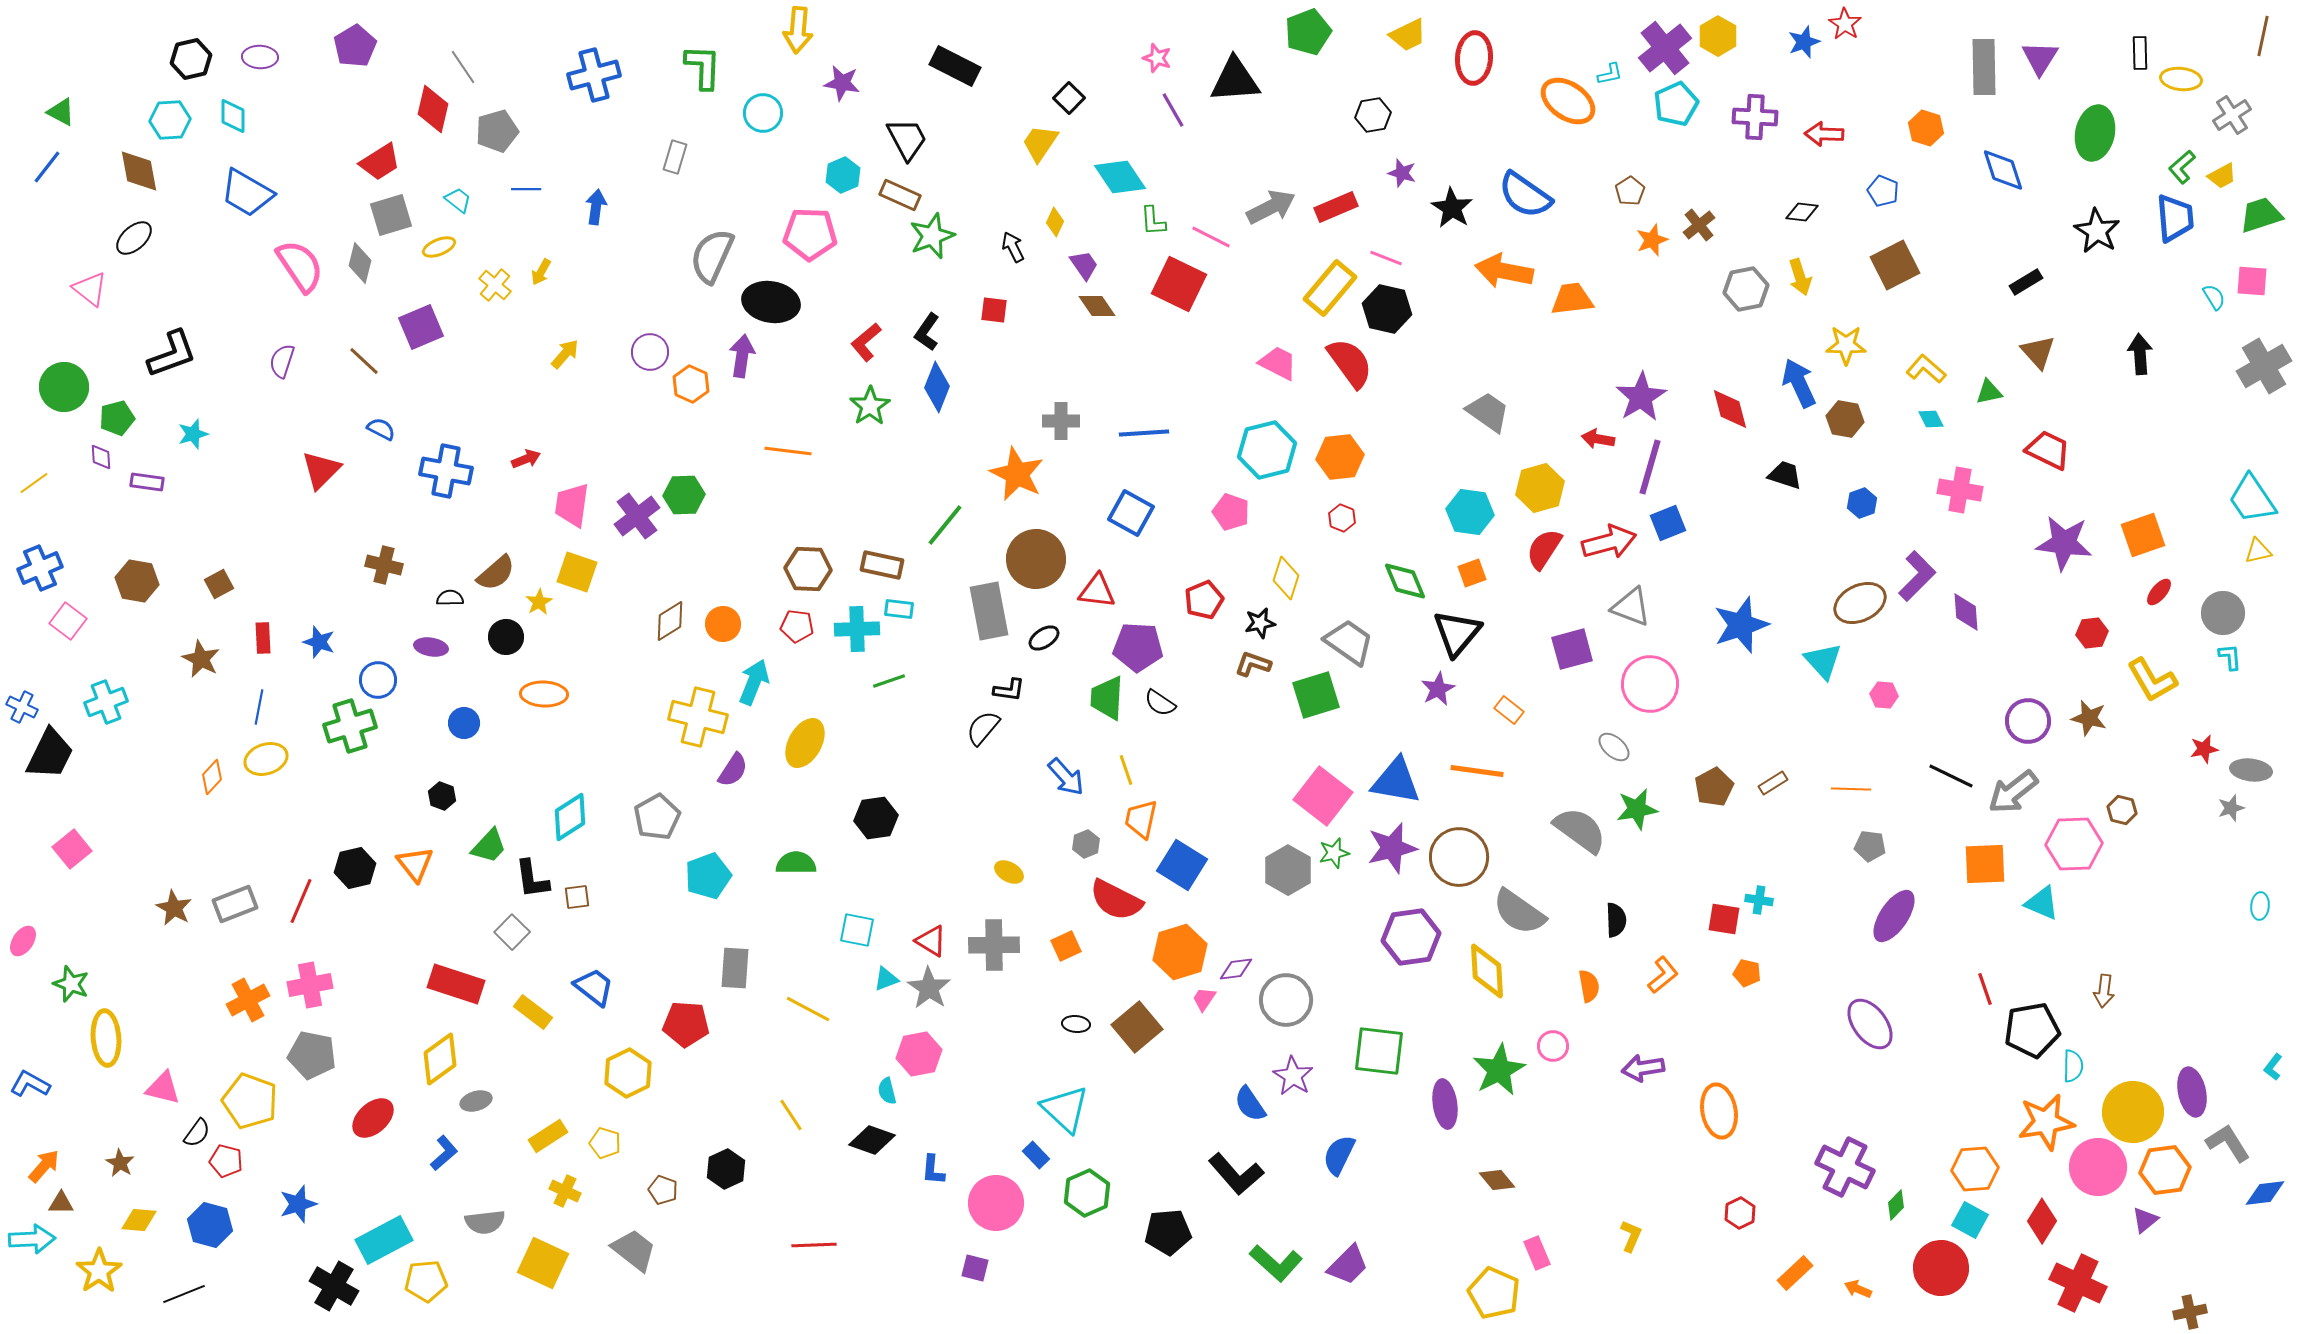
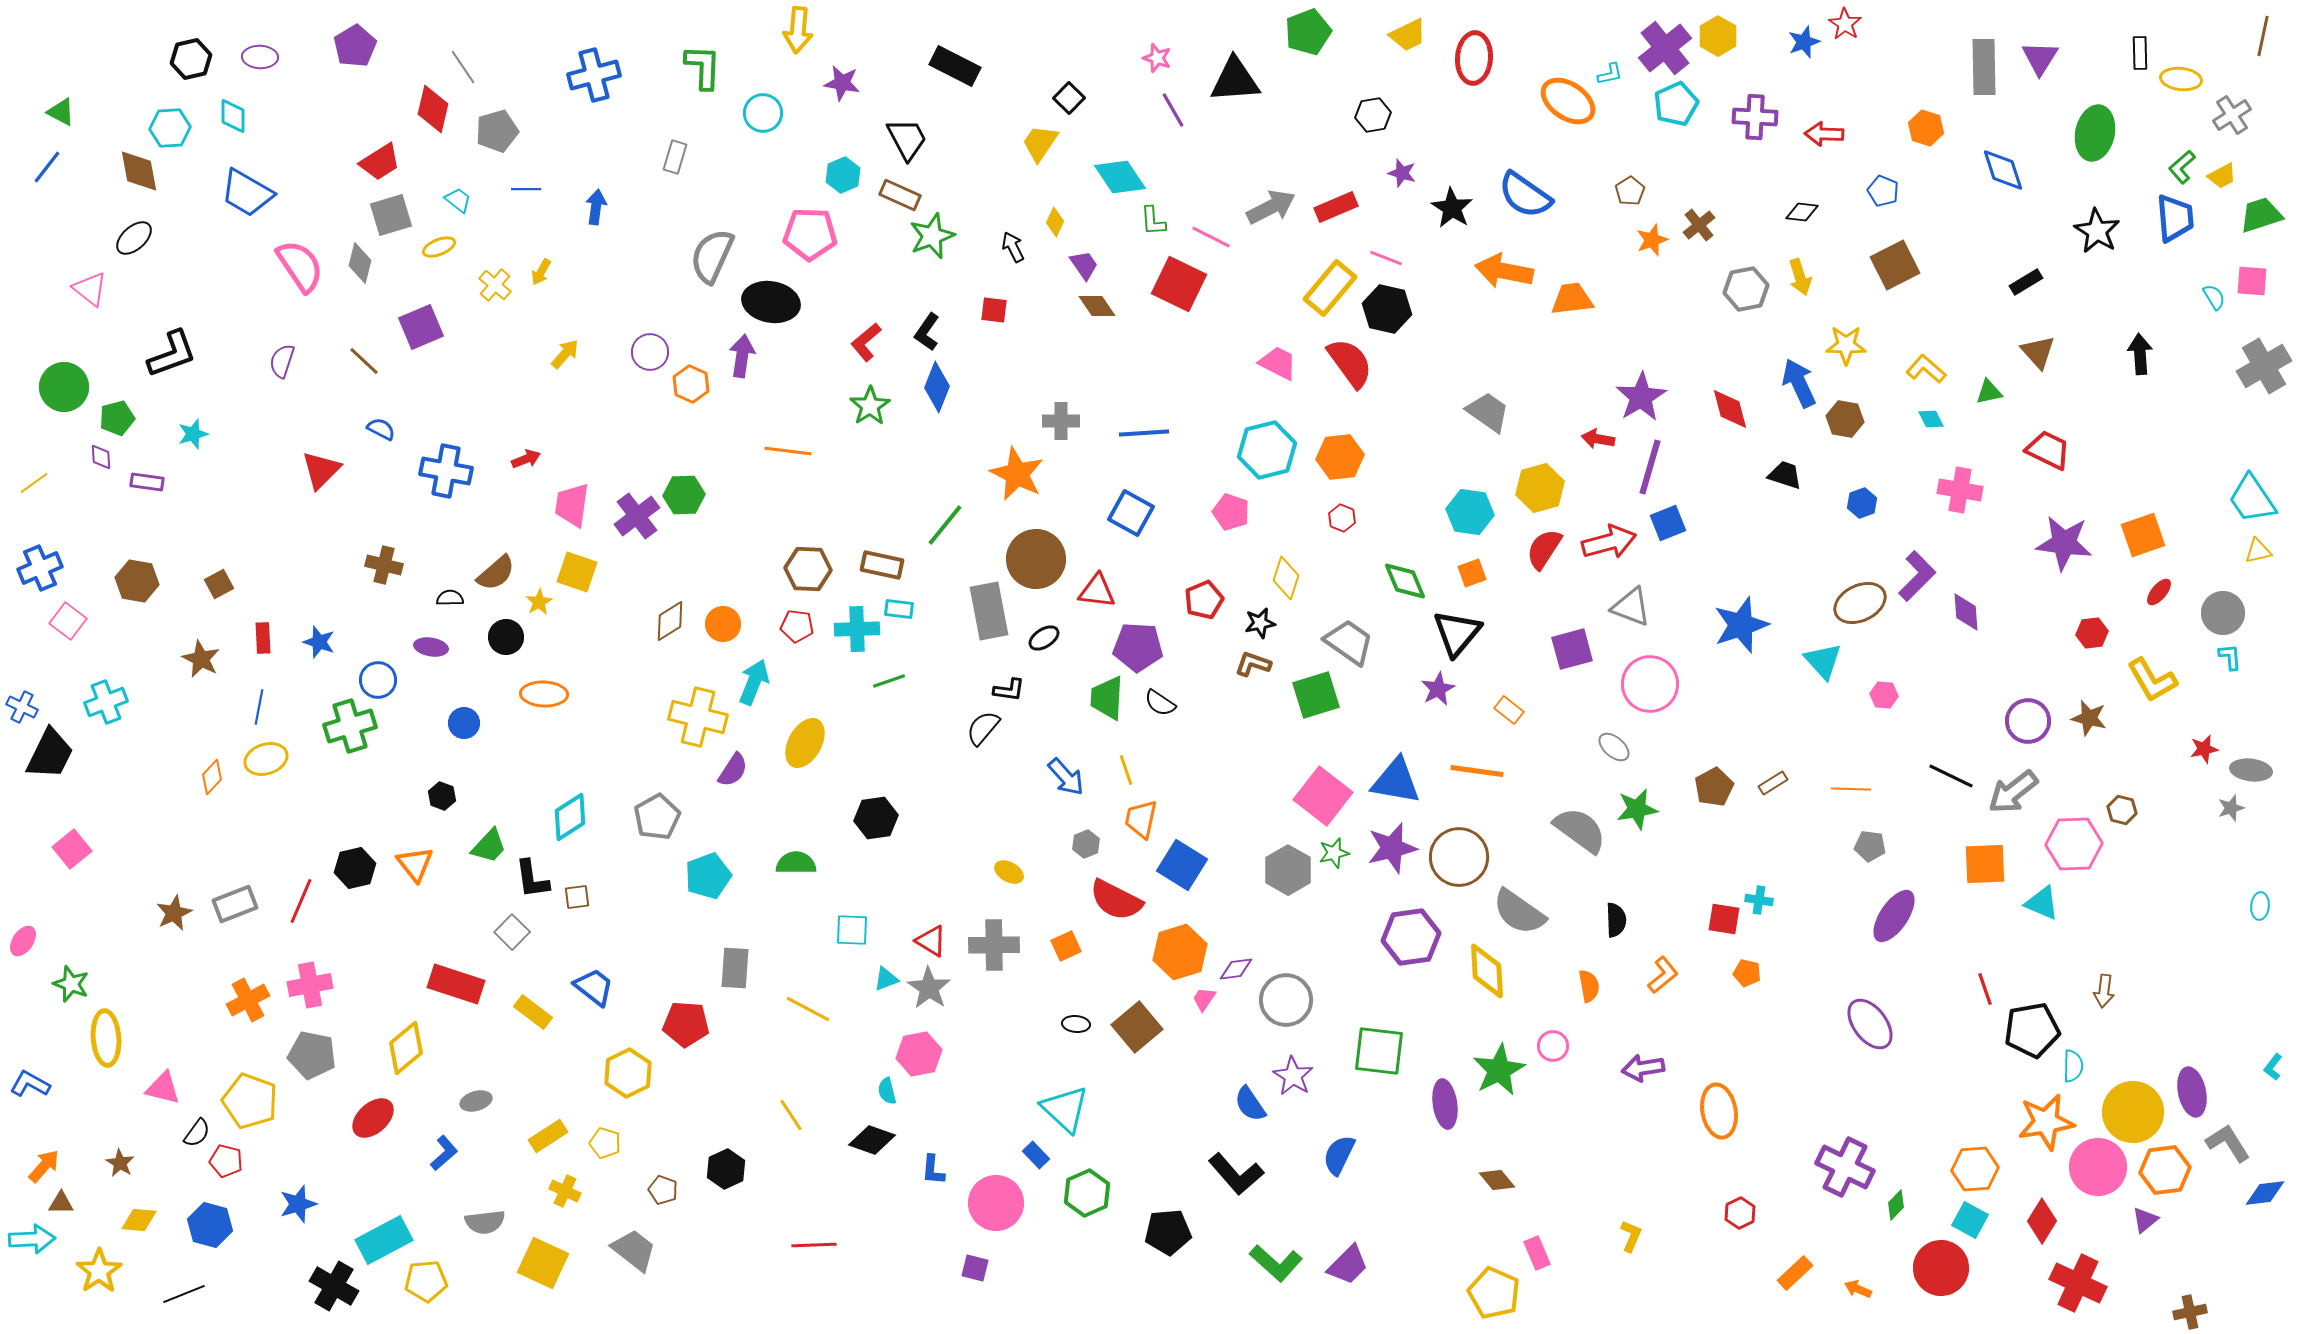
cyan hexagon at (170, 120): moved 8 px down
brown star at (174, 908): moved 5 px down; rotated 18 degrees clockwise
cyan square at (857, 930): moved 5 px left; rotated 9 degrees counterclockwise
yellow diamond at (440, 1059): moved 34 px left, 11 px up; rotated 4 degrees counterclockwise
